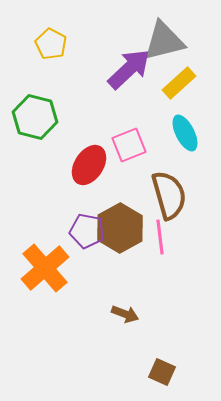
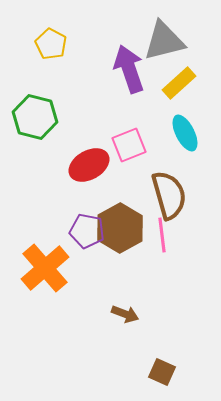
purple arrow: rotated 66 degrees counterclockwise
red ellipse: rotated 27 degrees clockwise
pink line: moved 2 px right, 2 px up
